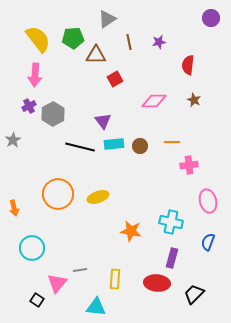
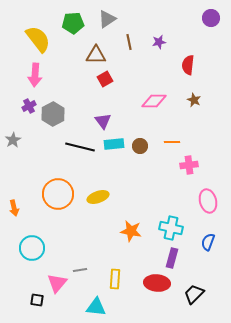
green pentagon: moved 15 px up
red square: moved 10 px left
cyan cross: moved 6 px down
black square: rotated 24 degrees counterclockwise
